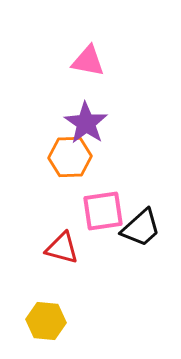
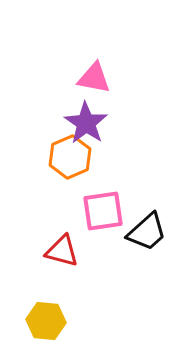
pink triangle: moved 6 px right, 17 px down
orange hexagon: rotated 21 degrees counterclockwise
black trapezoid: moved 6 px right, 4 px down
red triangle: moved 3 px down
